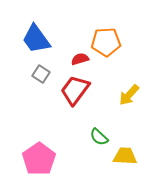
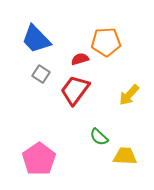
blue trapezoid: rotated 8 degrees counterclockwise
